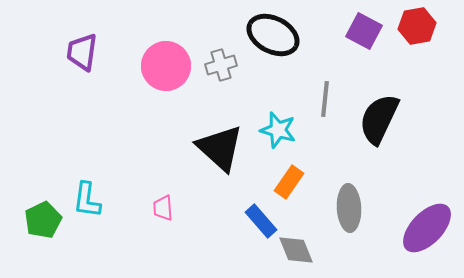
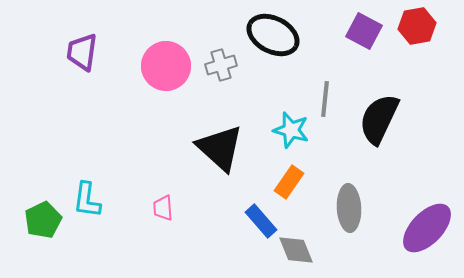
cyan star: moved 13 px right
